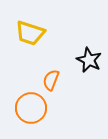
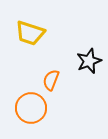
black star: moved 1 px down; rotated 25 degrees clockwise
